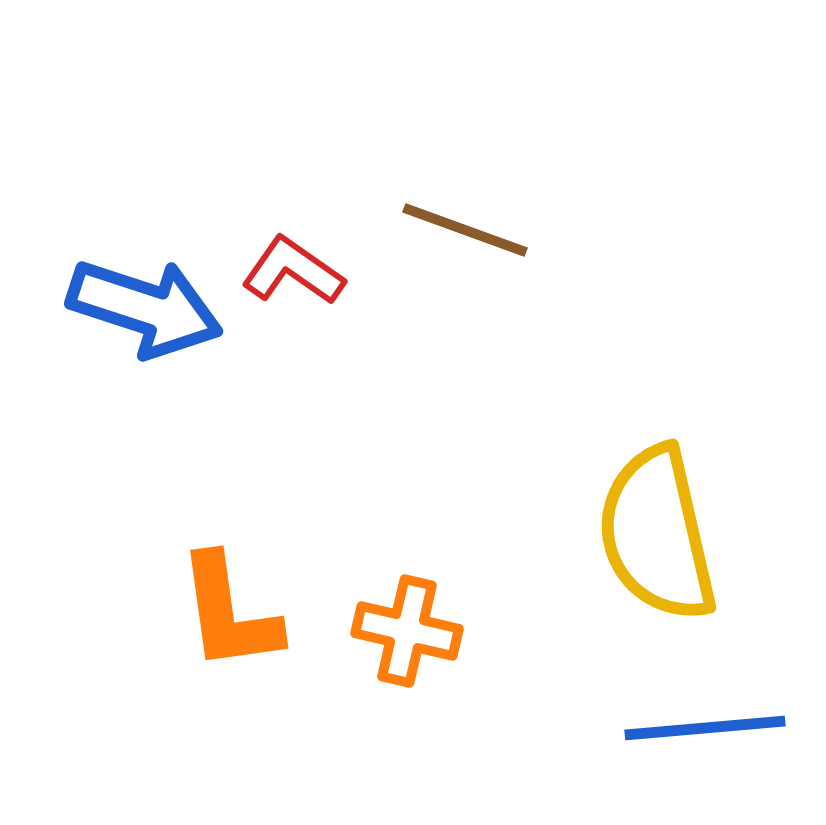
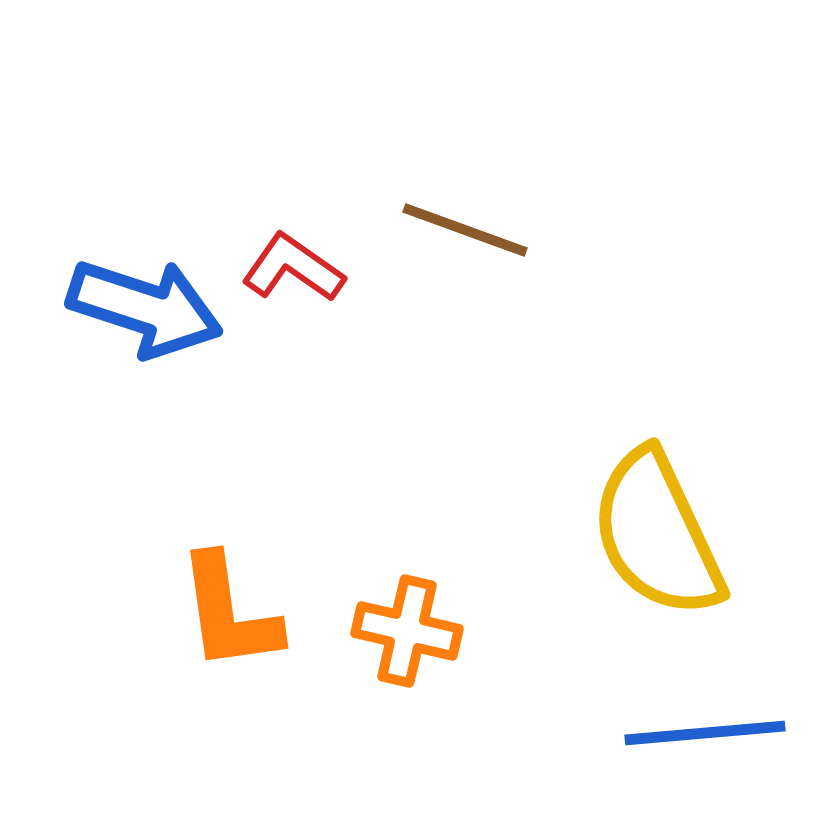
red L-shape: moved 3 px up
yellow semicircle: rotated 12 degrees counterclockwise
blue line: moved 5 px down
